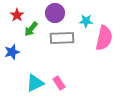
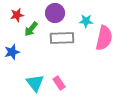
red star: rotated 24 degrees clockwise
cyan triangle: rotated 42 degrees counterclockwise
